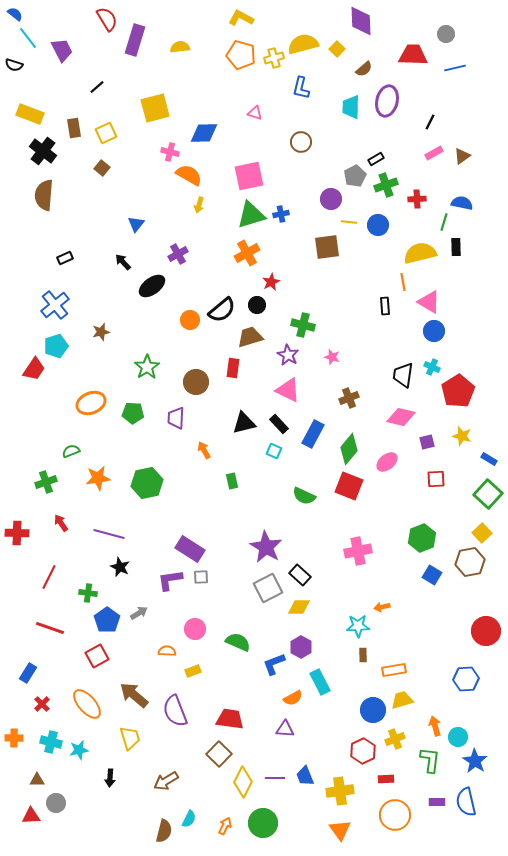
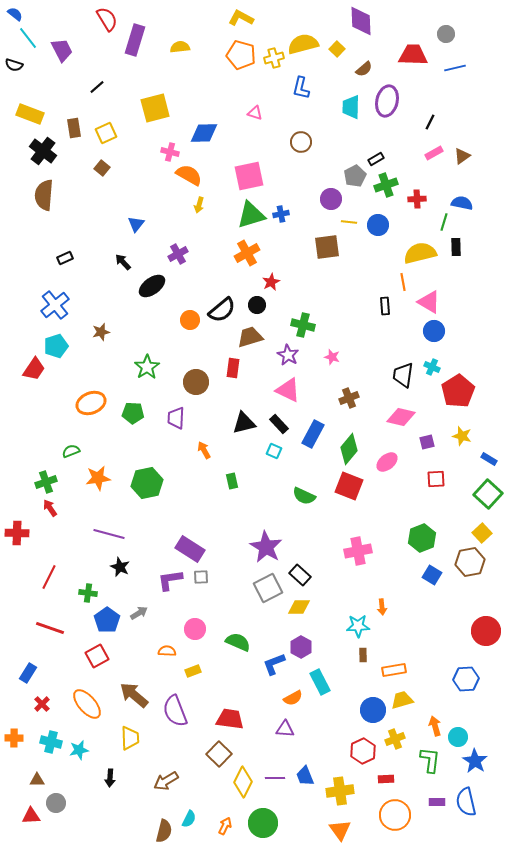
red arrow at (61, 523): moved 11 px left, 15 px up
orange arrow at (382, 607): rotated 84 degrees counterclockwise
yellow trapezoid at (130, 738): rotated 15 degrees clockwise
